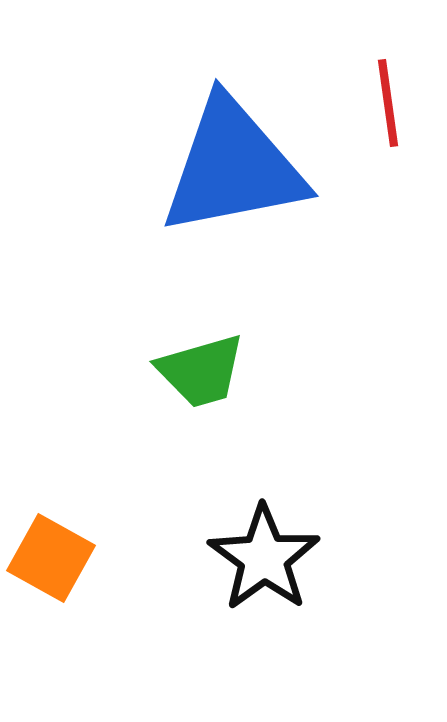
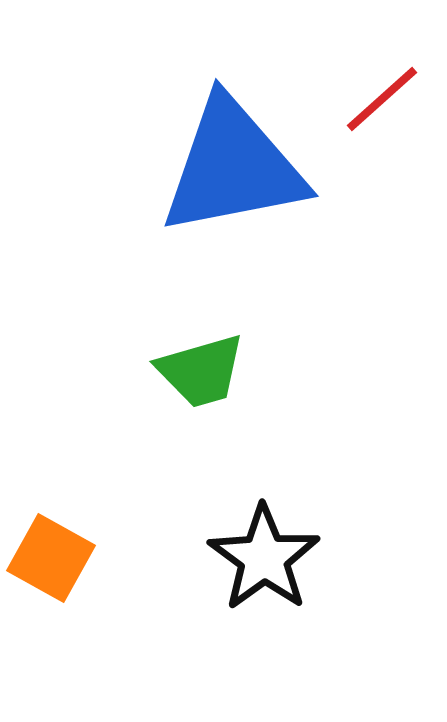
red line: moved 6 px left, 4 px up; rotated 56 degrees clockwise
